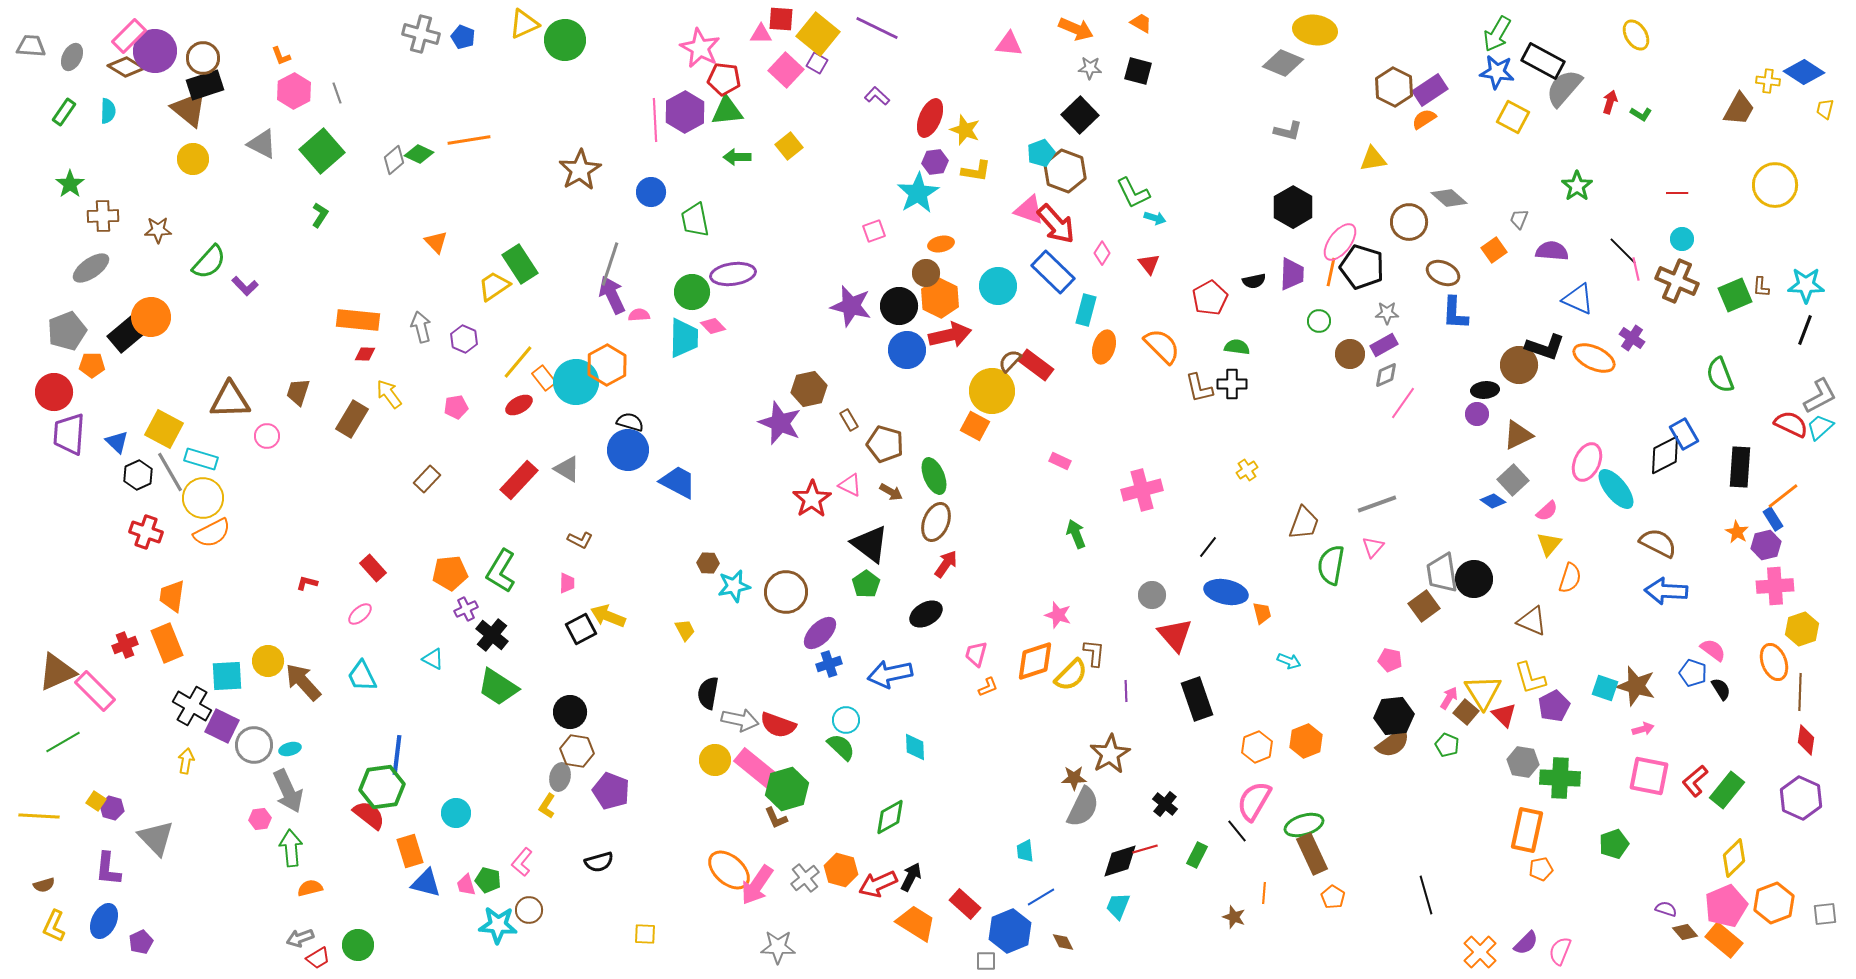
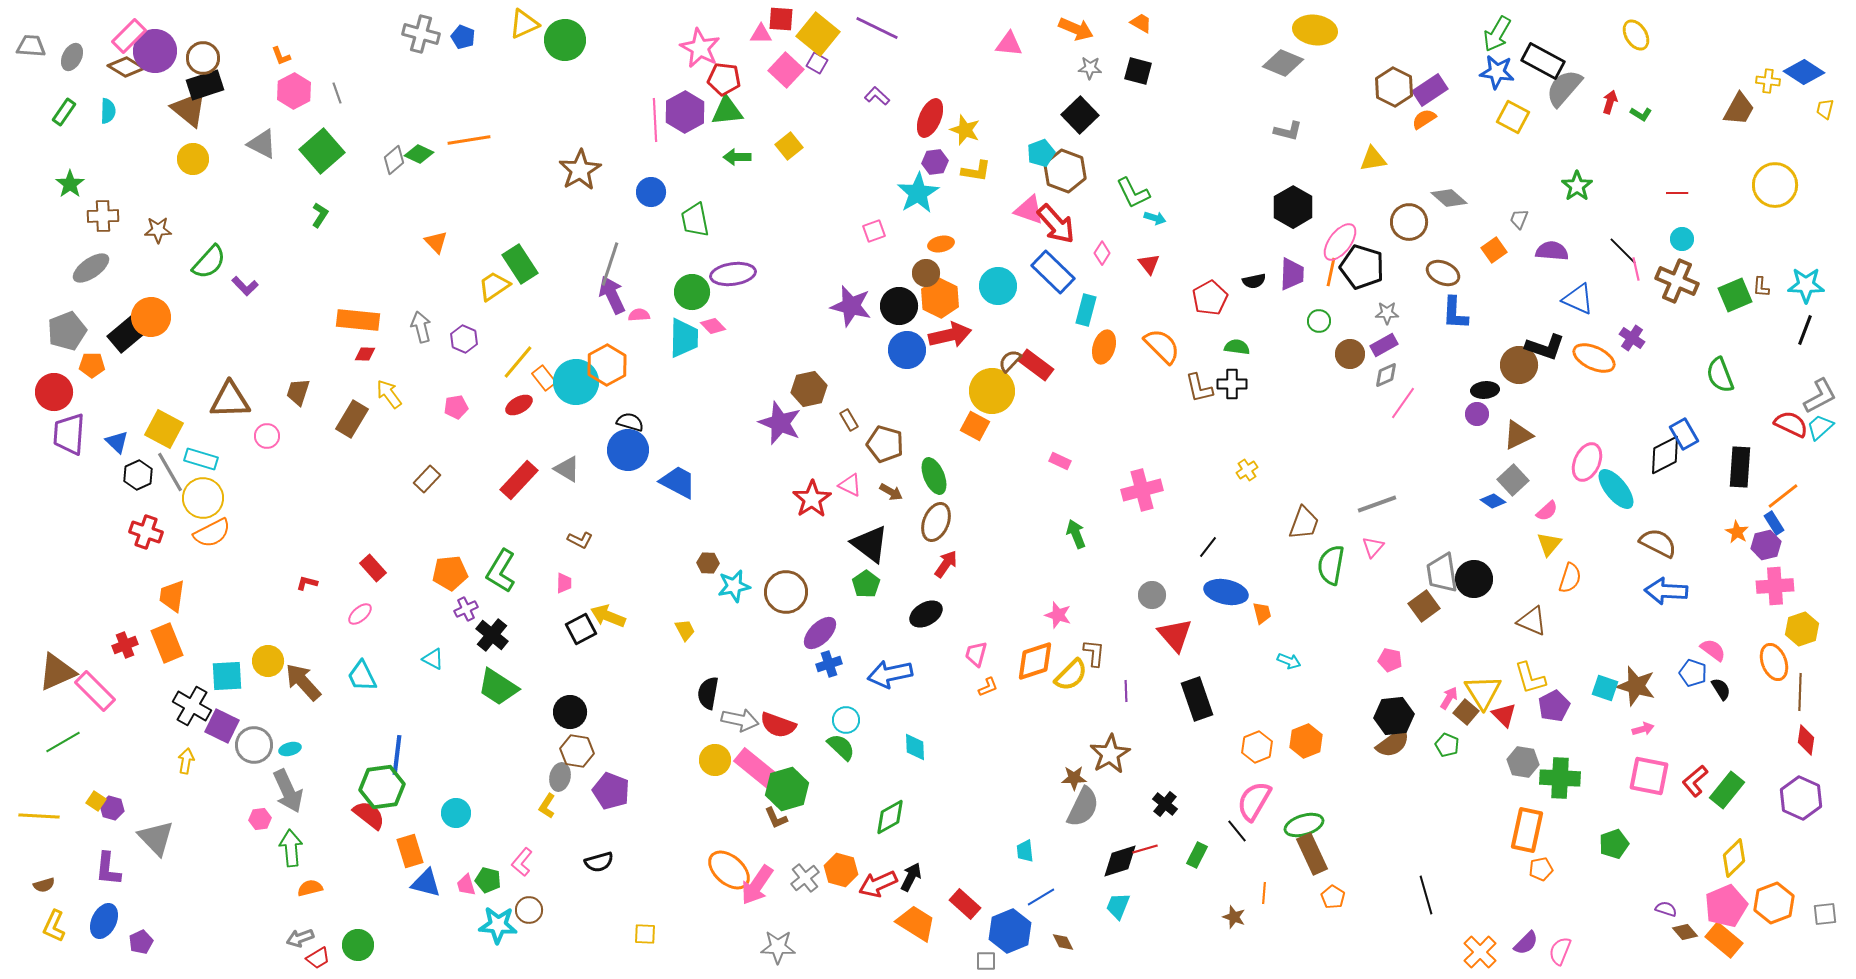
blue rectangle at (1773, 519): moved 1 px right, 4 px down
pink trapezoid at (567, 583): moved 3 px left
